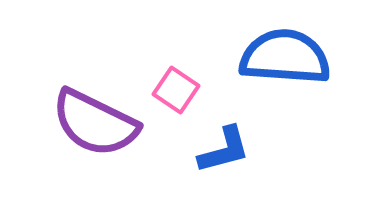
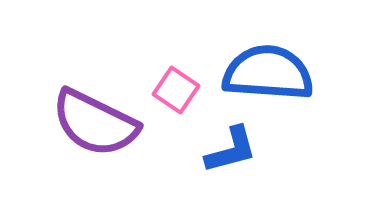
blue semicircle: moved 17 px left, 16 px down
blue L-shape: moved 7 px right
